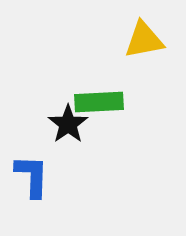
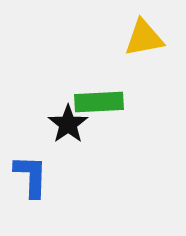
yellow triangle: moved 2 px up
blue L-shape: moved 1 px left
